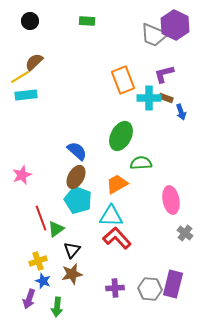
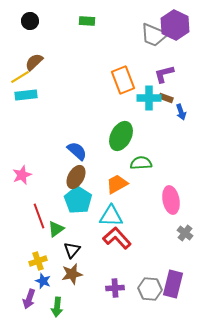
cyan pentagon: rotated 12 degrees clockwise
red line: moved 2 px left, 2 px up
